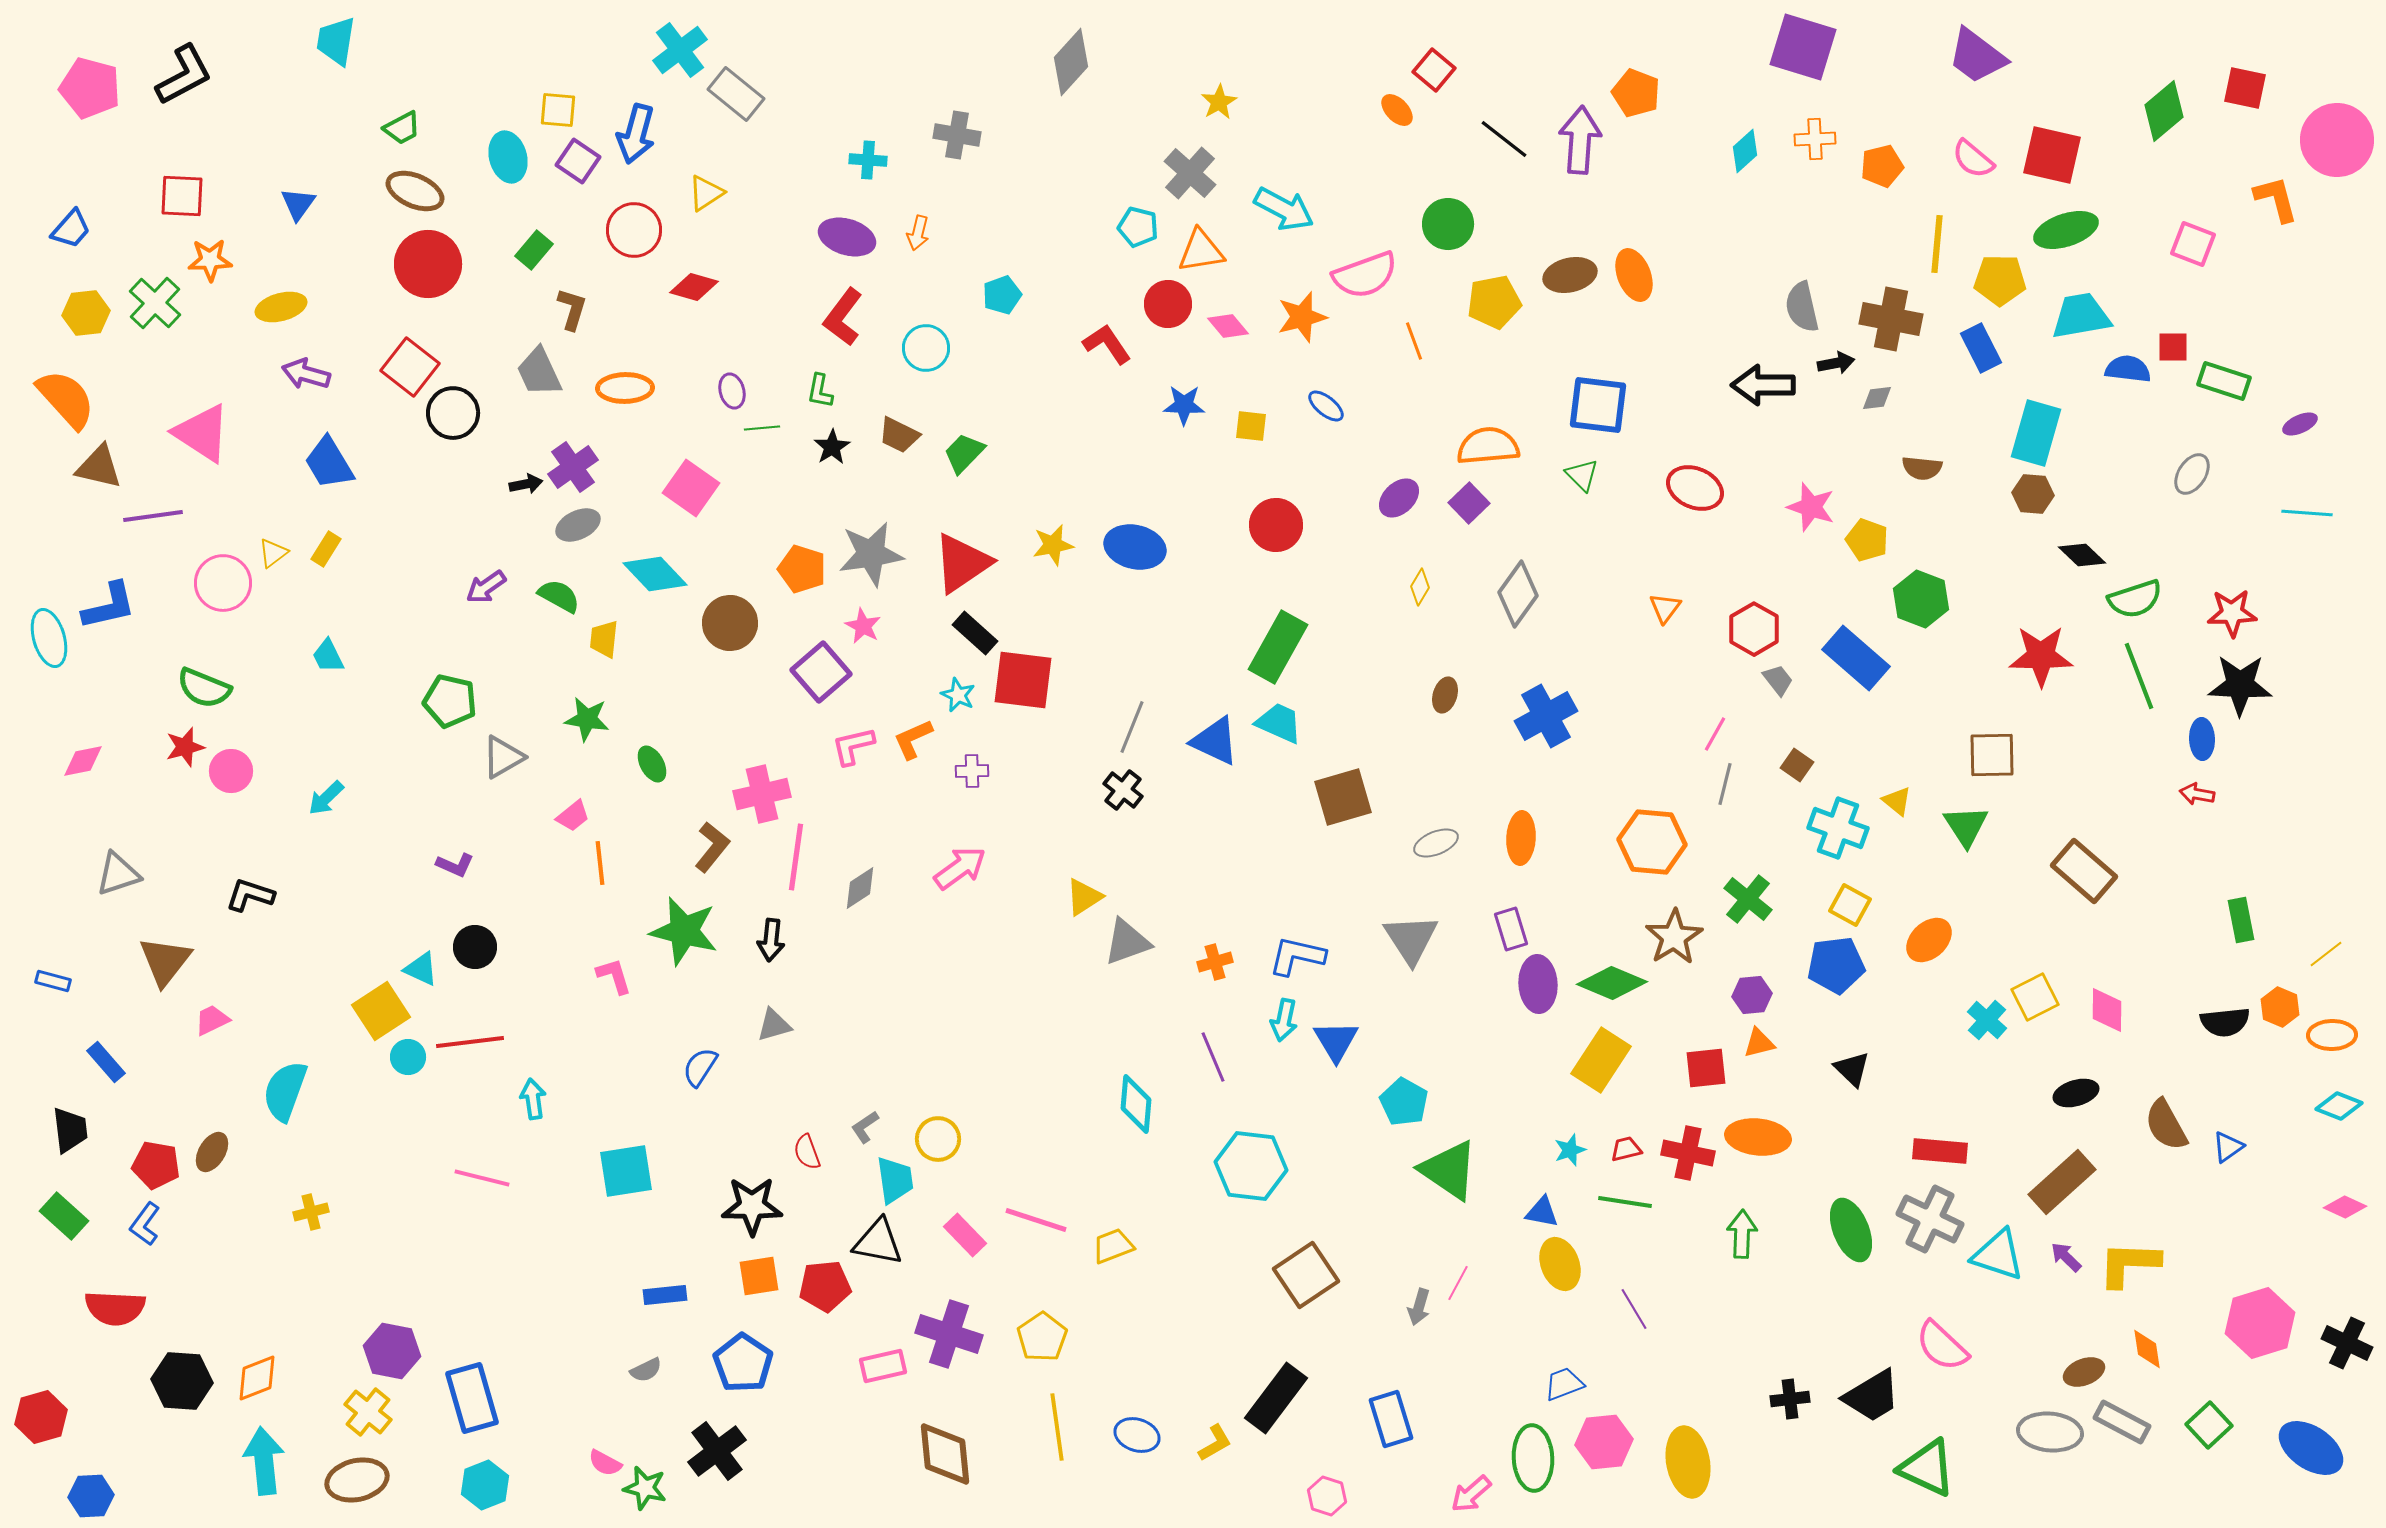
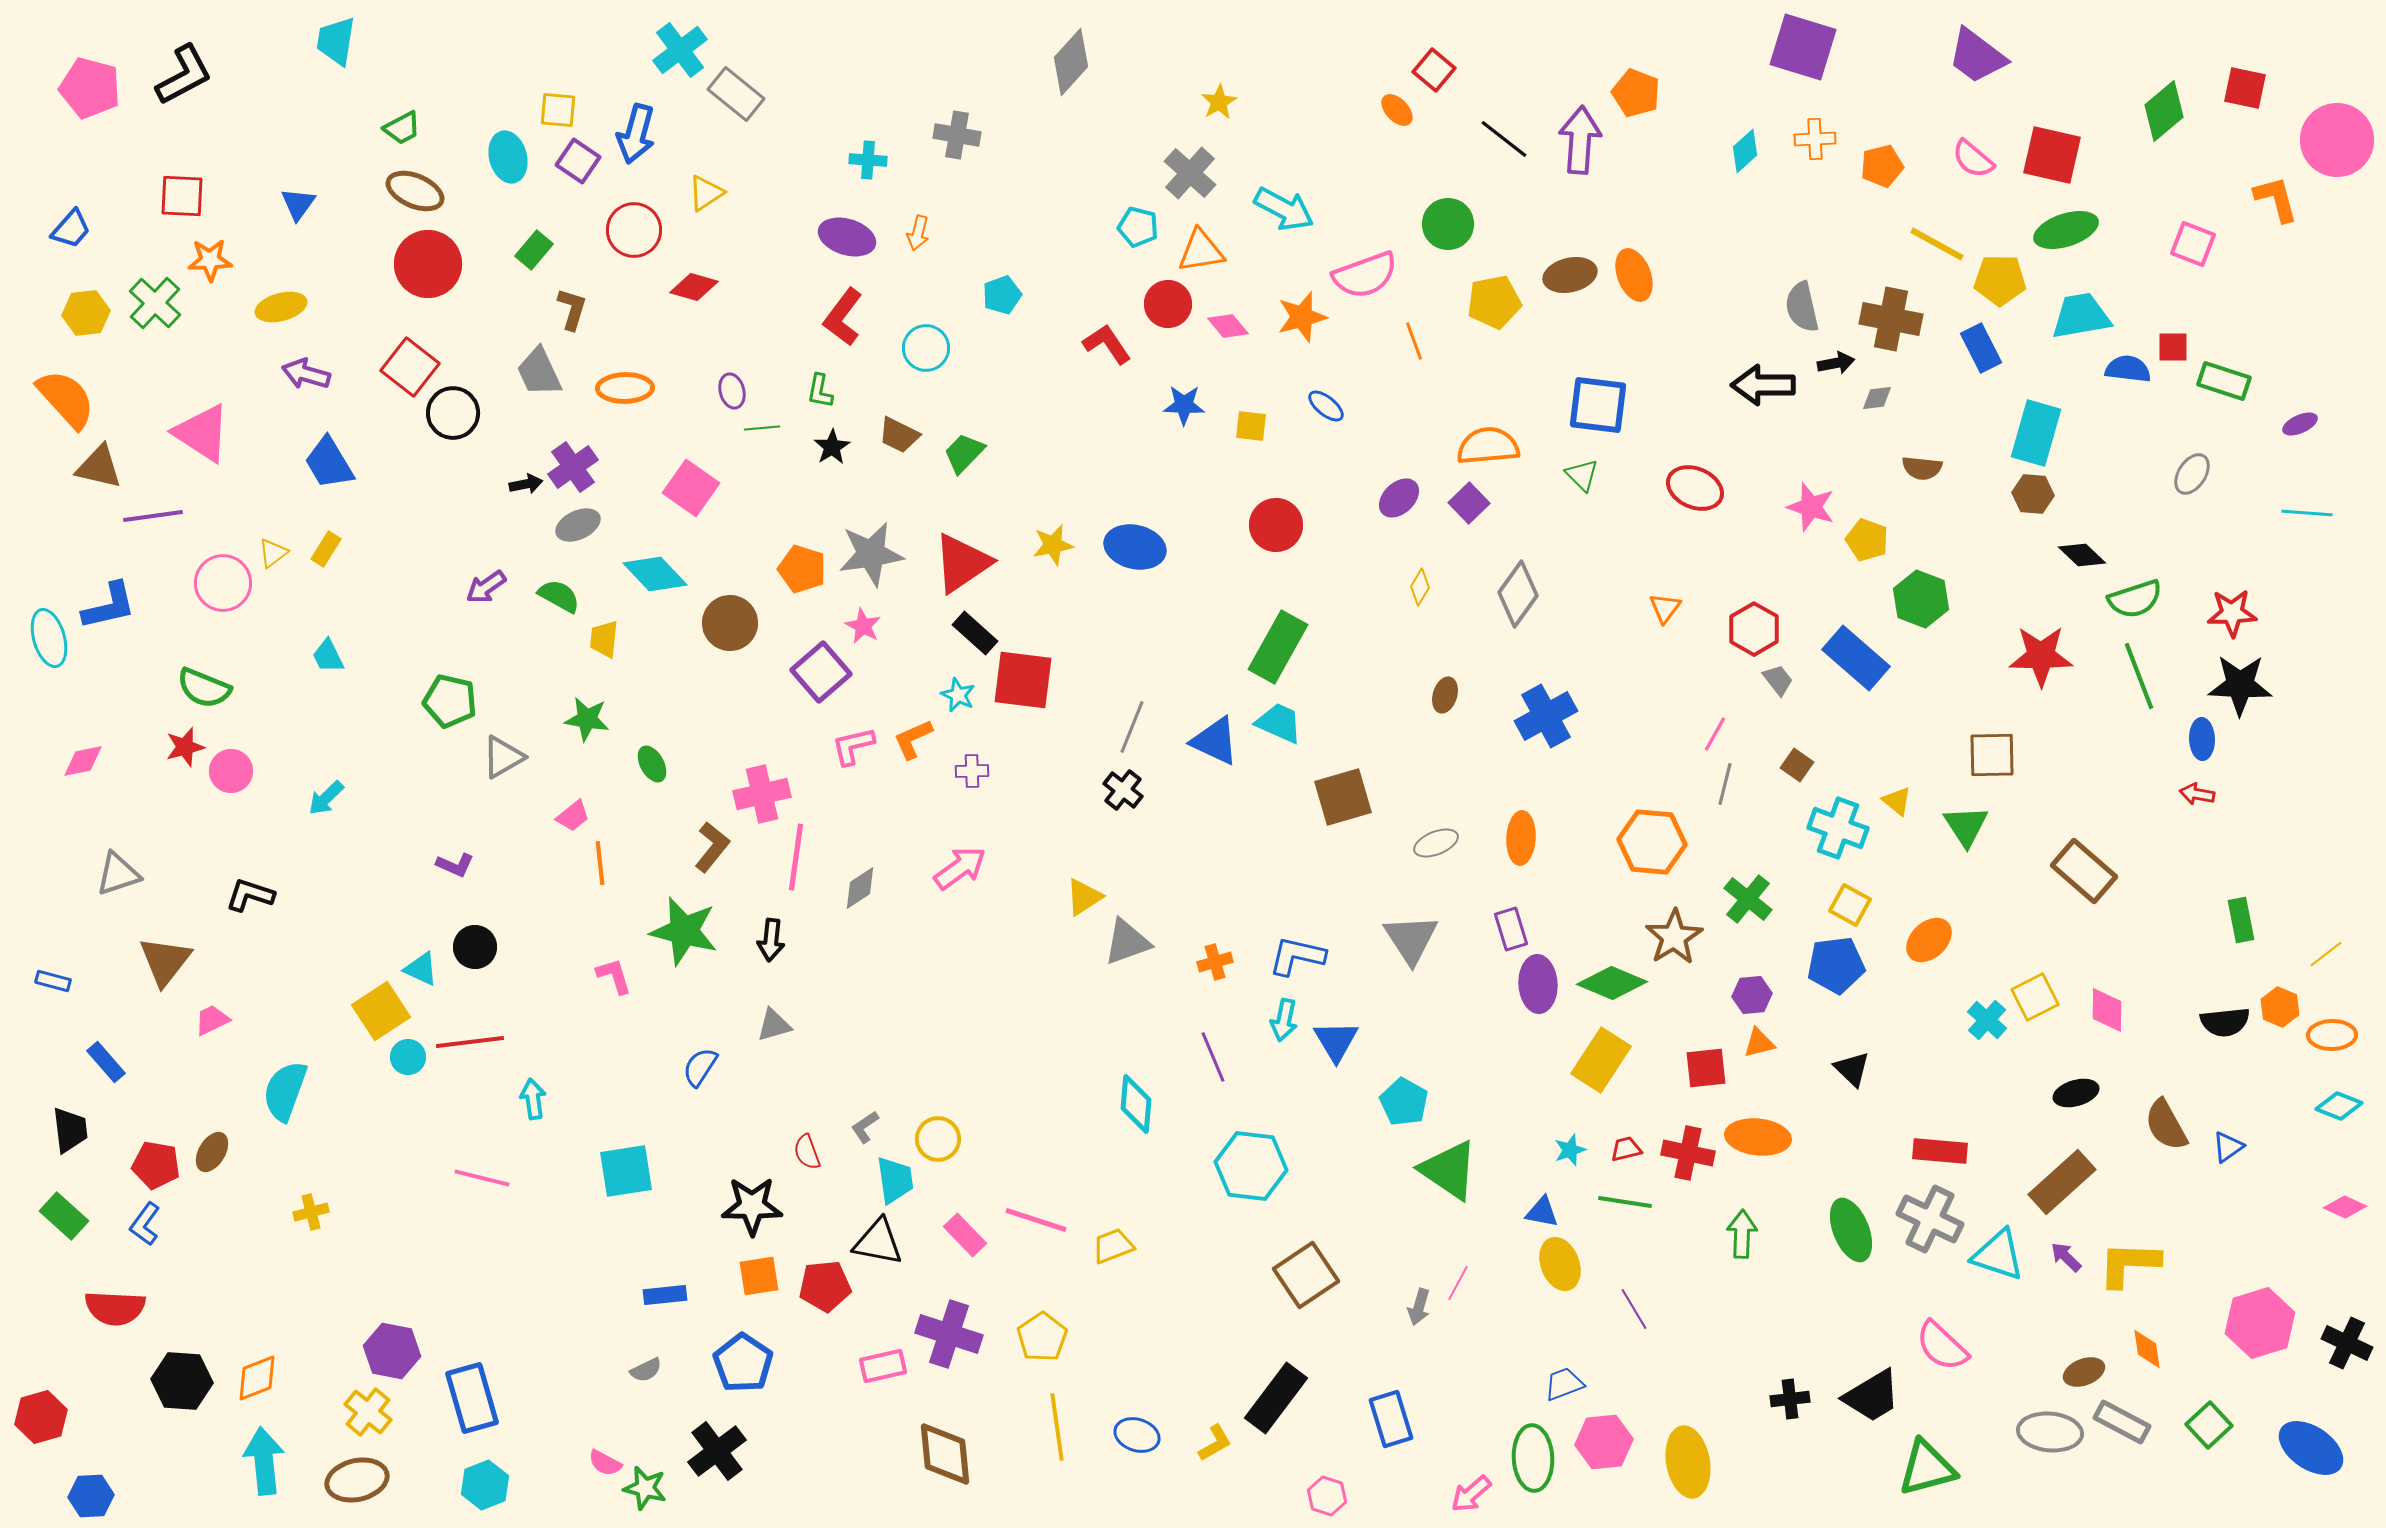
yellow line at (1937, 244): rotated 66 degrees counterclockwise
green triangle at (1927, 1468): rotated 40 degrees counterclockwise
